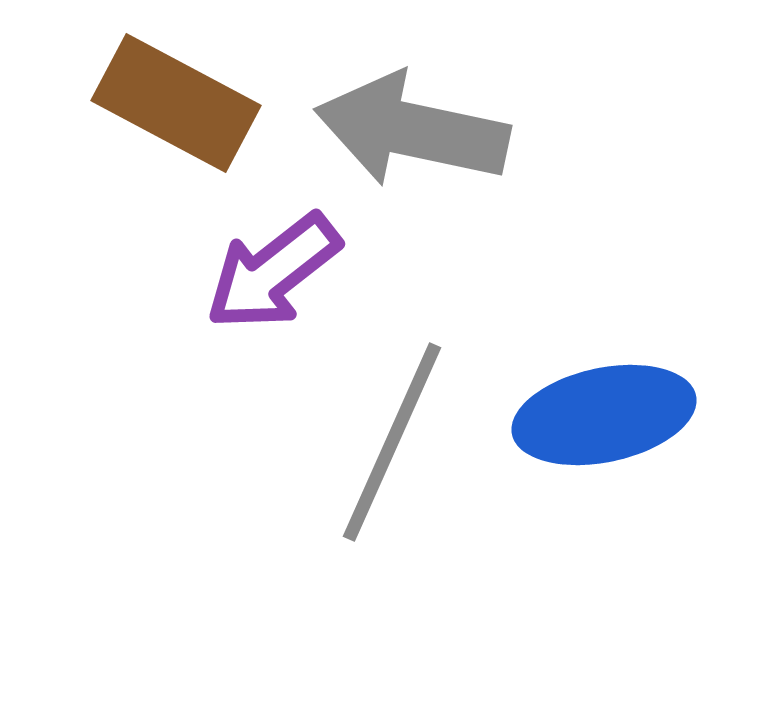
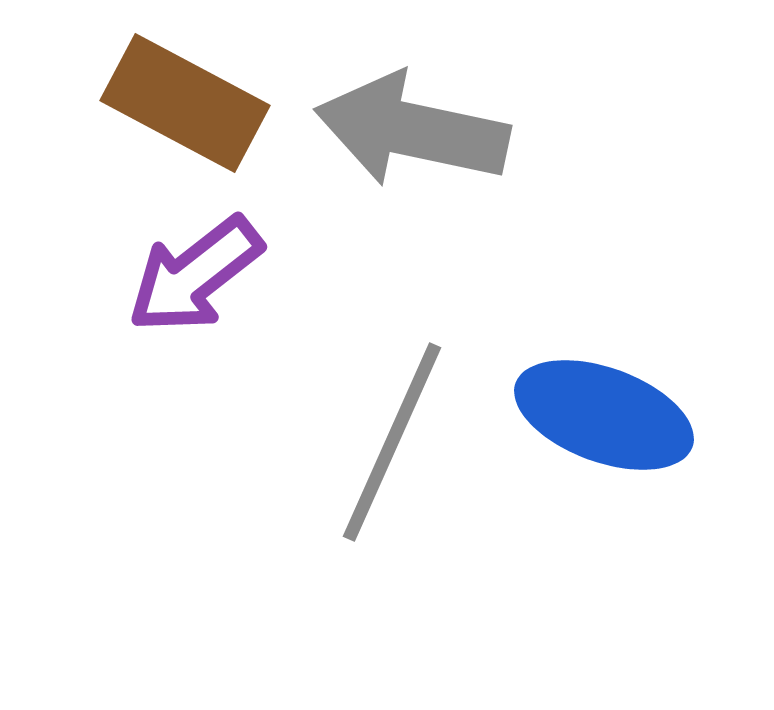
brown rectangle: moved 9 px right
purple arrow: moved 78 px left, 3 px down
blue ellipse: rotated 32 degrees clockwise
